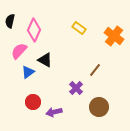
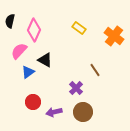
brown line: rotated 72 degrees counterclockwise
brown circle: moved 16 px left, 5 px down
